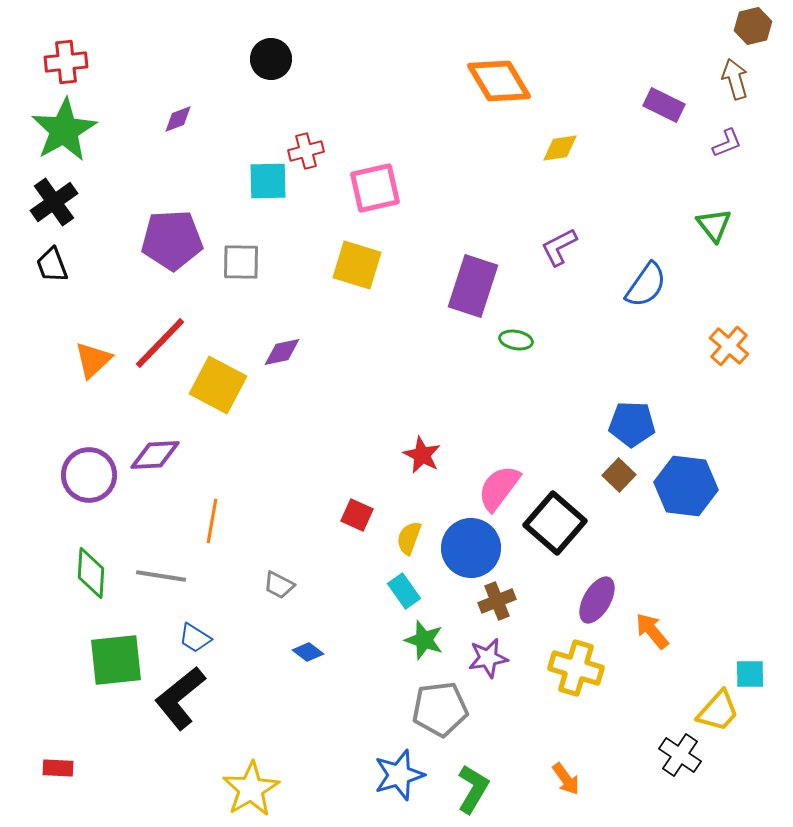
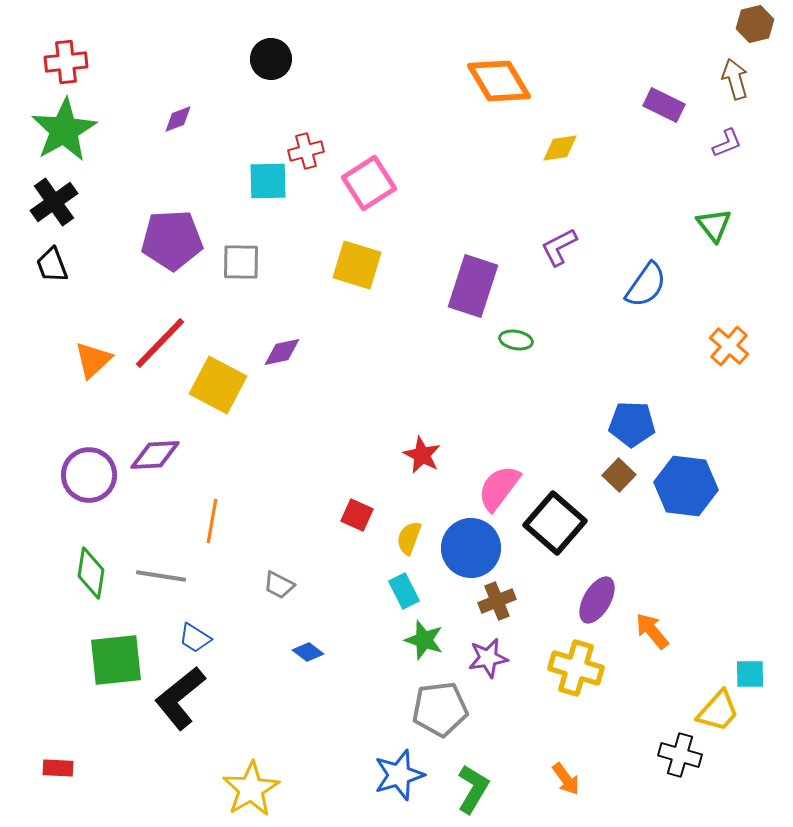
brown hexagon at (753, 26): moved 2 px right, 2 px up
pink square at (375, 188): moved 6 px left, 5 px up; rotated 20 degrees counterclockwise
green diamond at (91, 573): rotated 6 degrees clockwise
cyan rectangle at (404, 591): rotated 8 degrees clockwise
black cross at (680, 755): rotated 18 degrees counterclockwise
